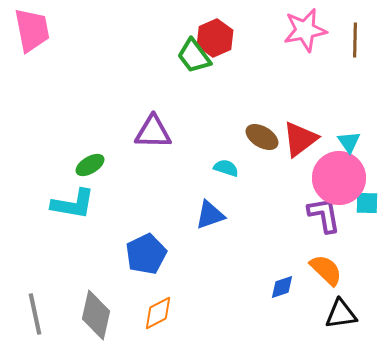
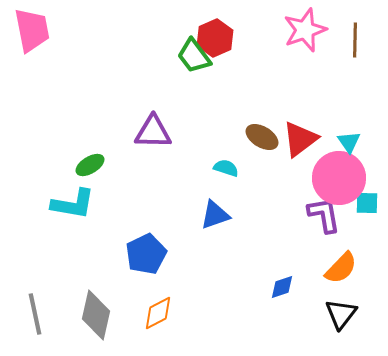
pink star: rotated 9 degrees counterclockwise
blue triangle: moved 5 px right
orange semicircle: moved 15 px right, 2 px up; rotated 90 degrees clockwise
black triangle: rotated 44 degrees counterclockwise
